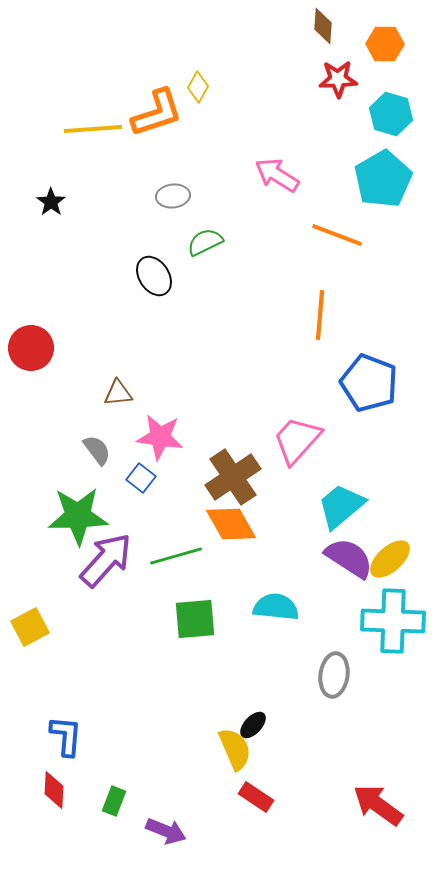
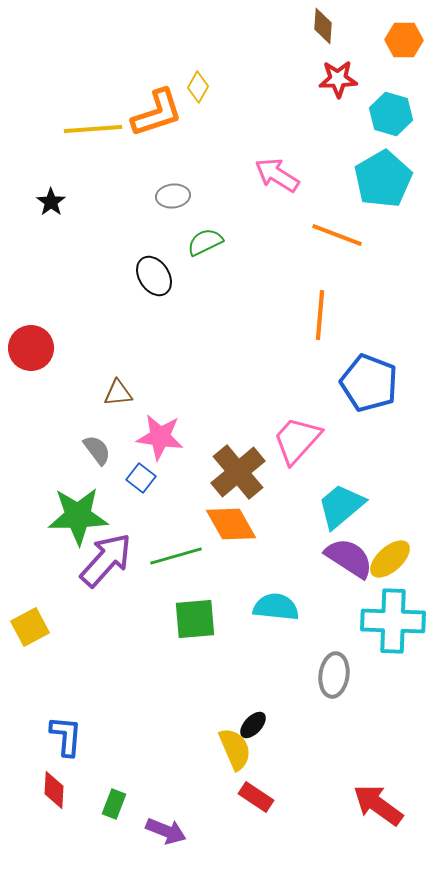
orange hexagon at (385, 44): moved 19 px right, 4 px up
brown cross at (233, 477): moved 5 px right, 5 px up; rotated 6 degrees counterclockwise
green rectangle at (114, 801): moved 3 px down
